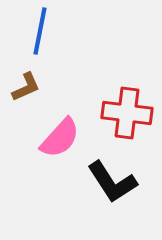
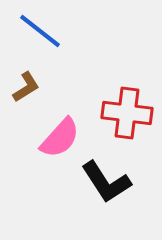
blue line: rotated 63 degrees counterclockwise
brown L-shape: rotated 8 degrees counterclockwise
black L-shape: moved 6 px left
